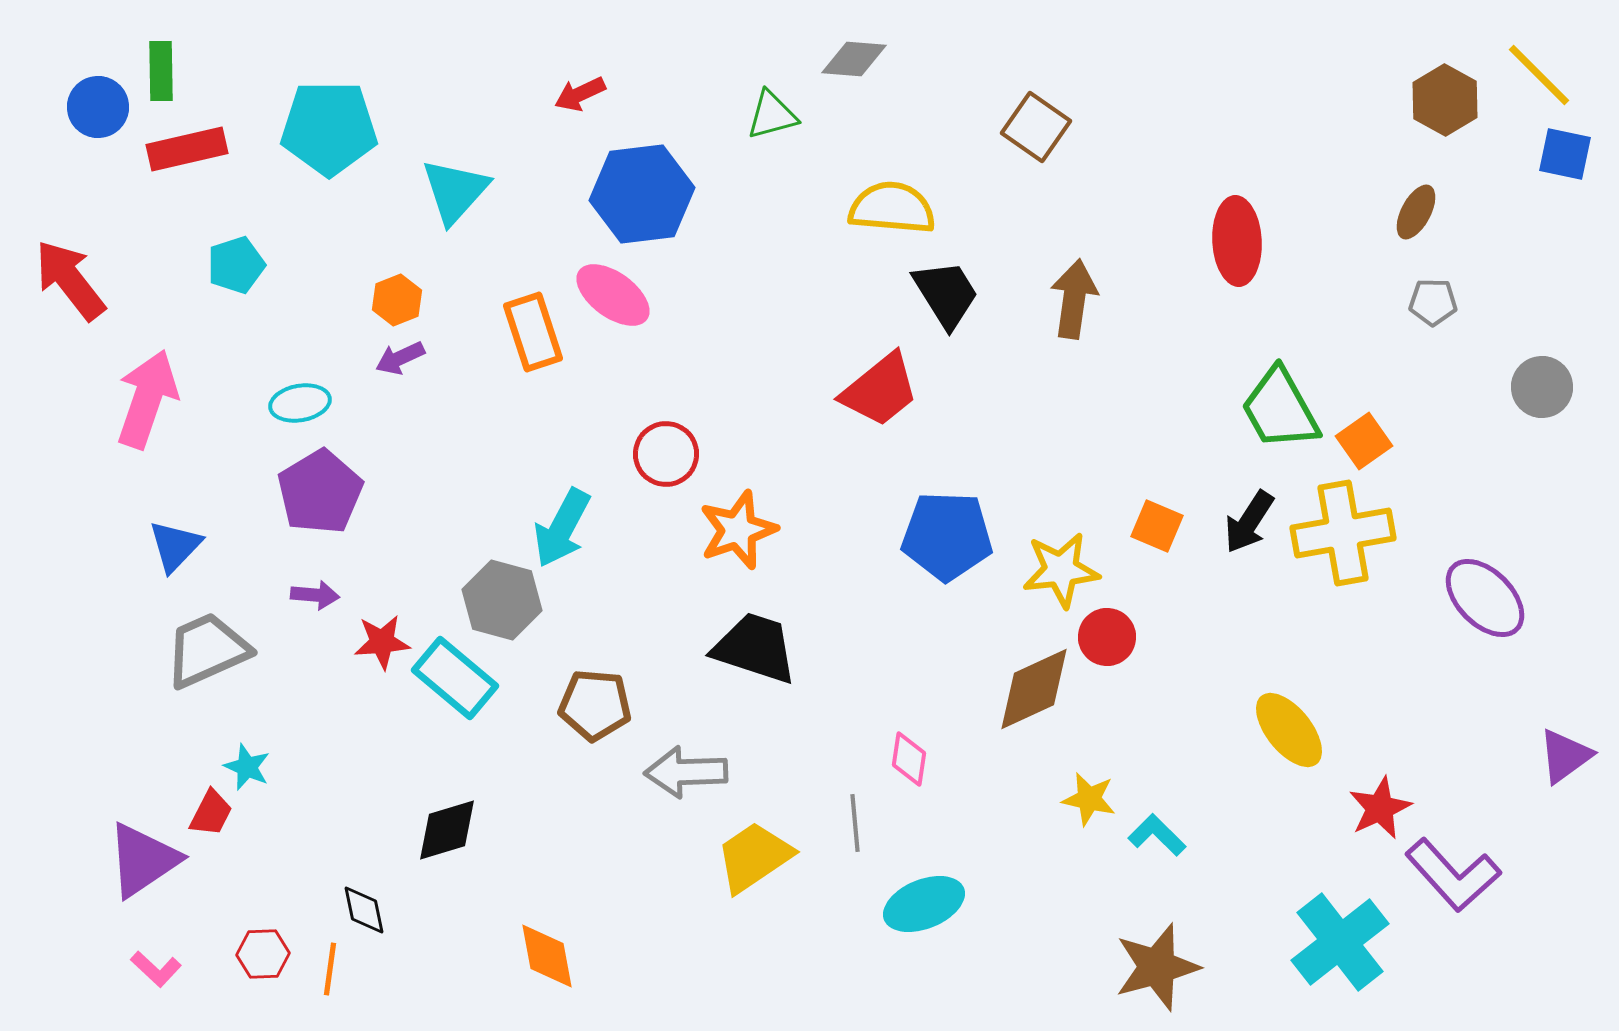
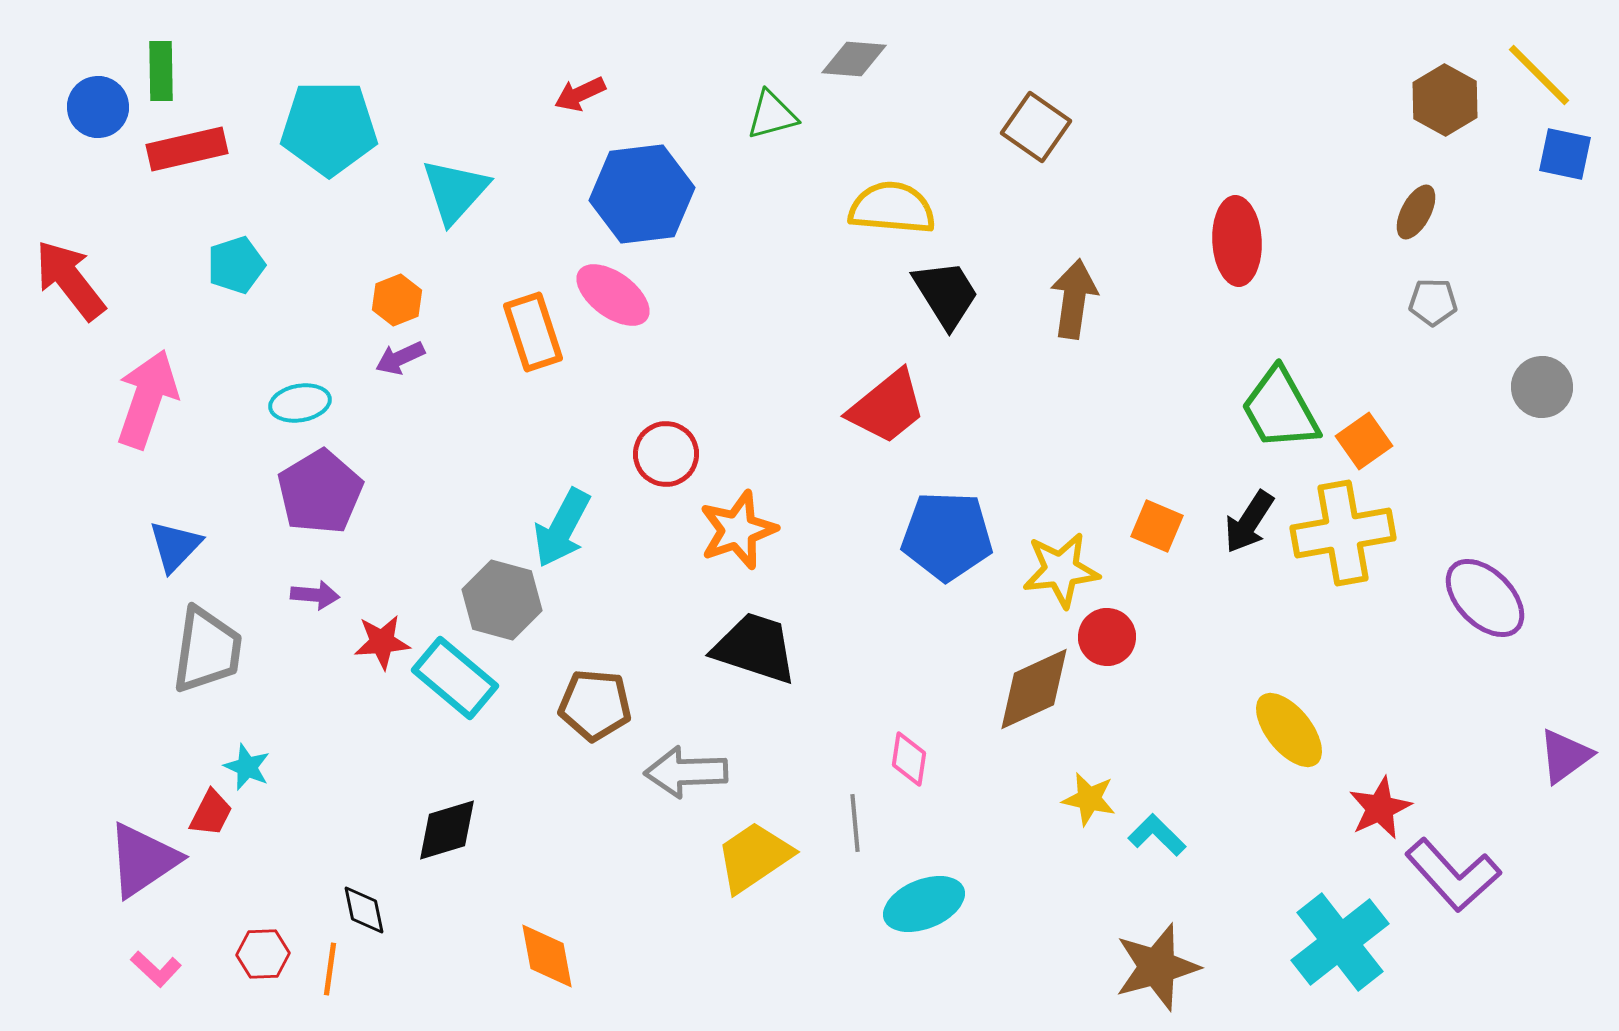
red trapezoid at (880, 390): moved 7 px right, 17 px down
gray trapezoid at (207, 650): rotated 122 degrees clockwise
